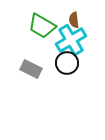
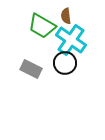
brown semicircle: moved 8 px left, 4 px up
cyan cross: rotated 24 degrees counterclockwise
black circle: moved 2 px left
